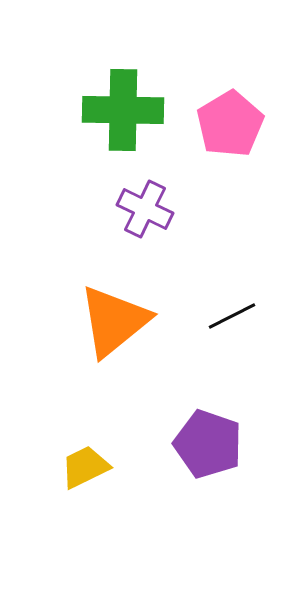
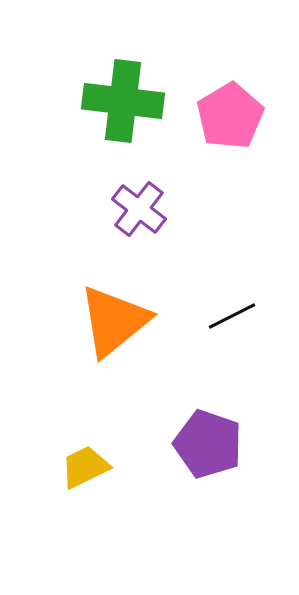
green cross: moved 9 px up; rotated 6 degrees clockwise
pink pentagon: moved 8 px up
purple cross: moved 6 px left; rotated 12 degrees clockwise
